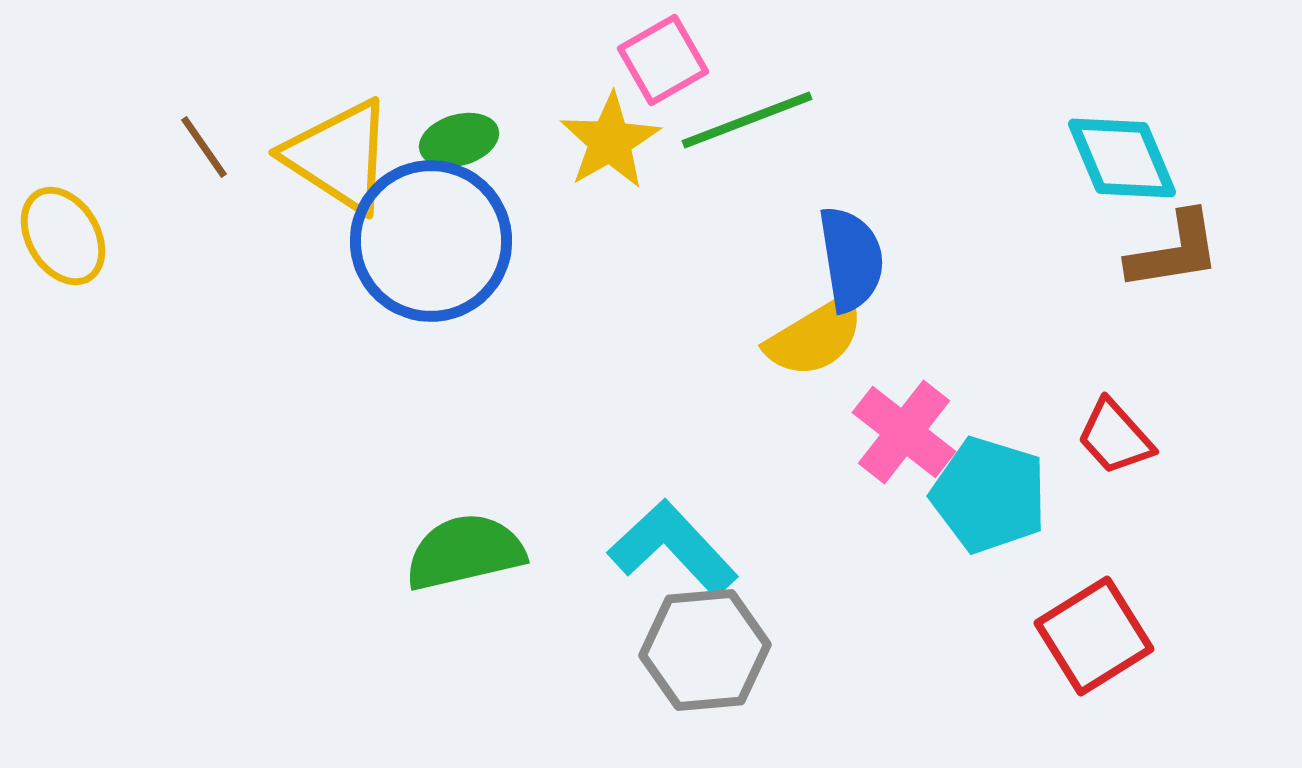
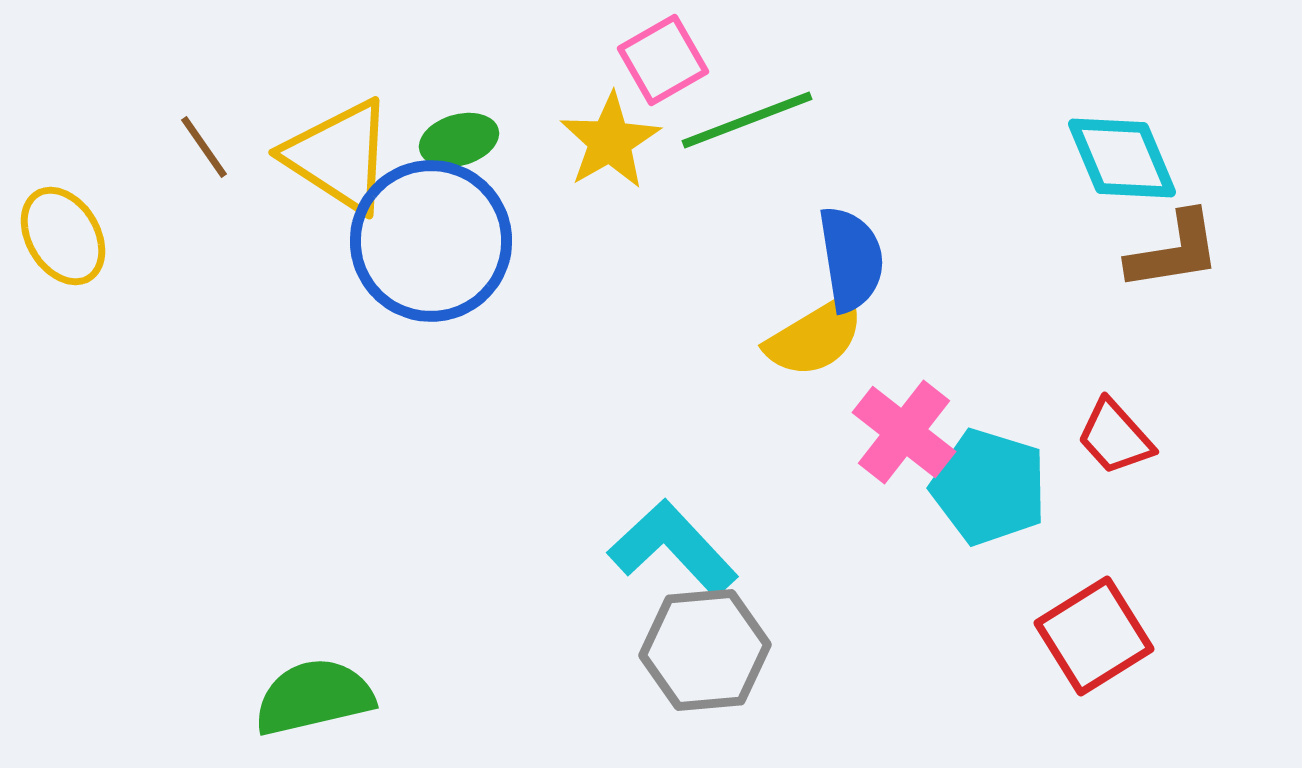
cyan pentagon: moved 8 px up
green semicircle: moved 151 px left, 145 px down
